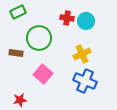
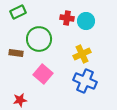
green circle: moved 1 px down
